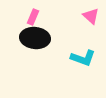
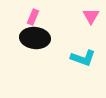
pink triangle: rotated 18 degrees clockwise
